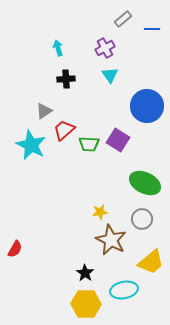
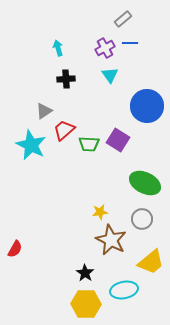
blue line: moved 22 px left, 14 px down
